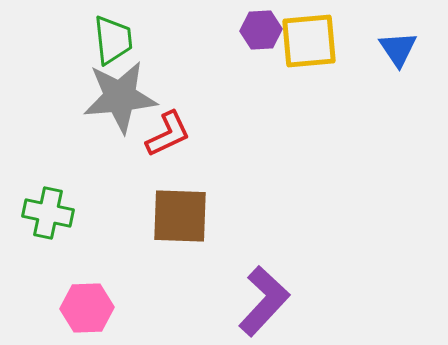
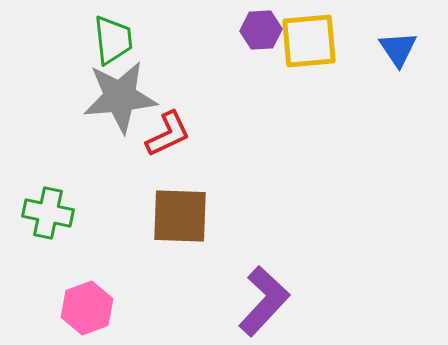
pink hexagon: rotated 18 degrees counterclockwise
